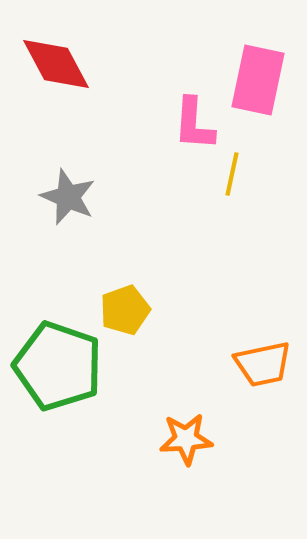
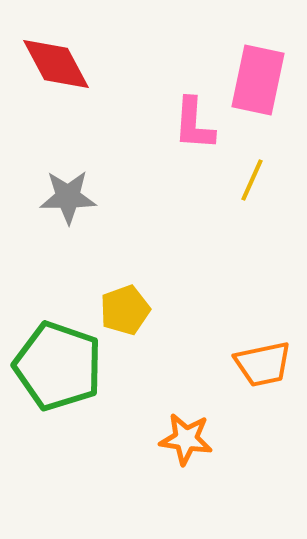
yellow line: moved 20 px right, 6 px down; rotated 12 degrees clockwise
gray star: rotated 24 degrees counterclockwise
orange star: rotated 12 degrees clockwise
